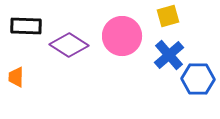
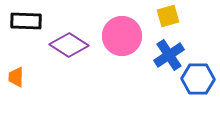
black rectangle: moved 5 px up
blue cross: rotated 8 degrees clockwise
